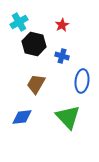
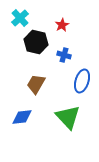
cyan cross: moved 1 px right, 4 px up; rotated 12 degrees counterclockwise
black hexagon: moved 2 px right, 2 px up
blue cross: moved 2 px right, 1 px up
blue ellipse: rotated 10 degrees clockwise
